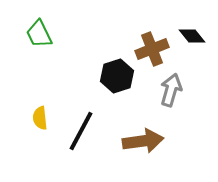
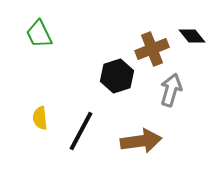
brown arrow: moved 2 px left
